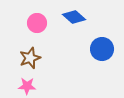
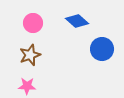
blue diamond: moved 3 px right, 4 px down
pink circle: moved 4 px left
brown star: moved 3 px up
